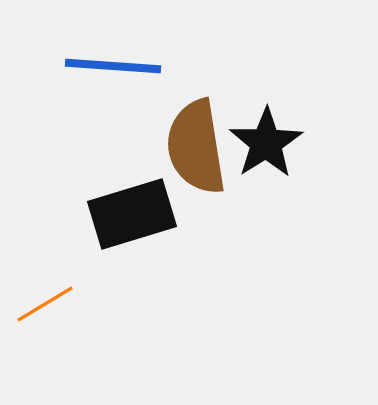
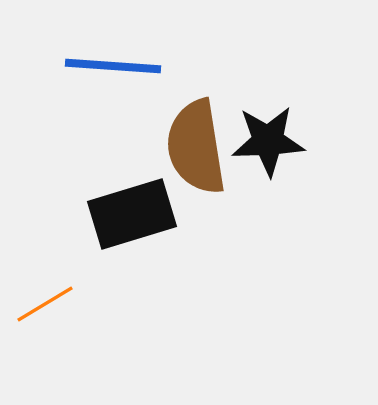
black star: moved 2 px right, 2 px up; rotated 30 degrees clockwise
